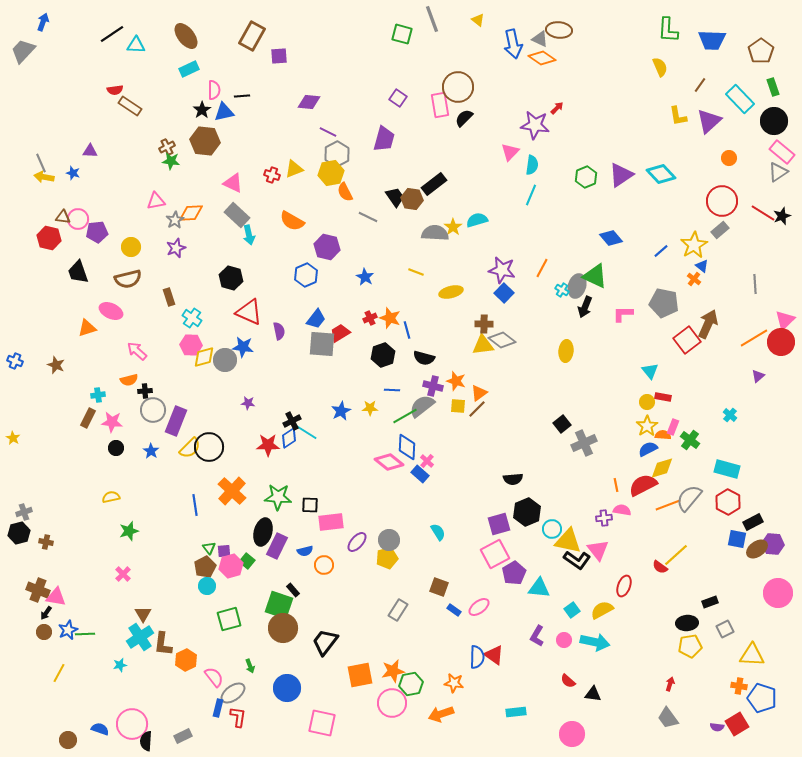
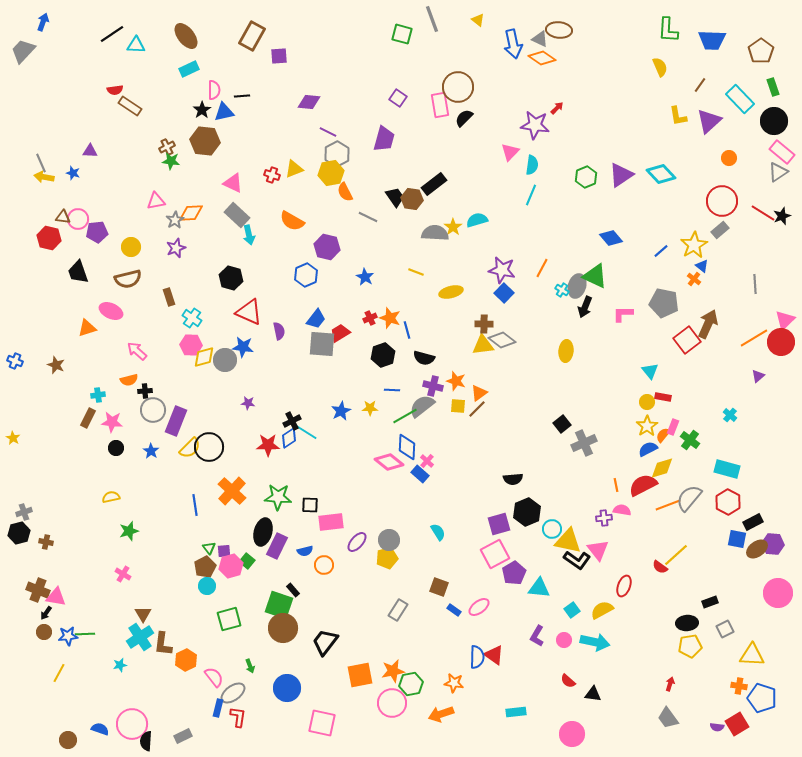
orange semicircle at (663, 435): rotated 56 degrees counterclockwise
pink cross at (123, 574): rotated 14 degrees counterclockwise
blue star at (68, 630): moved 6 px down; rotated 18 degrees clockwise
